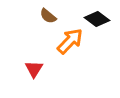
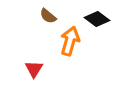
orange arrow: rotated 28 degrees counterclockwise
